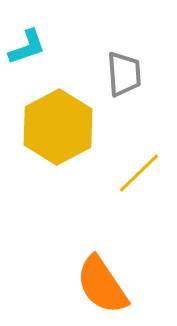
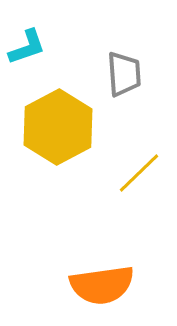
orange semicircle: rotated 64 degrees counterclockwise
